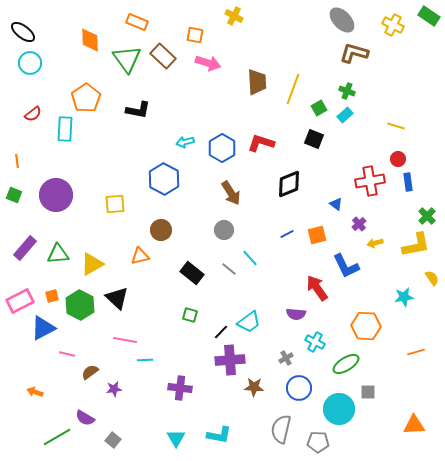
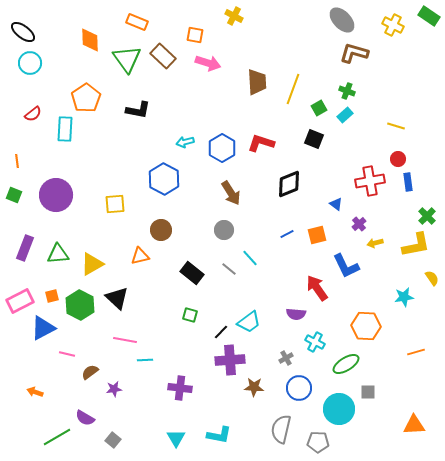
purple rectangle at (25, 248): rotated 20 degrees counterclockwise
